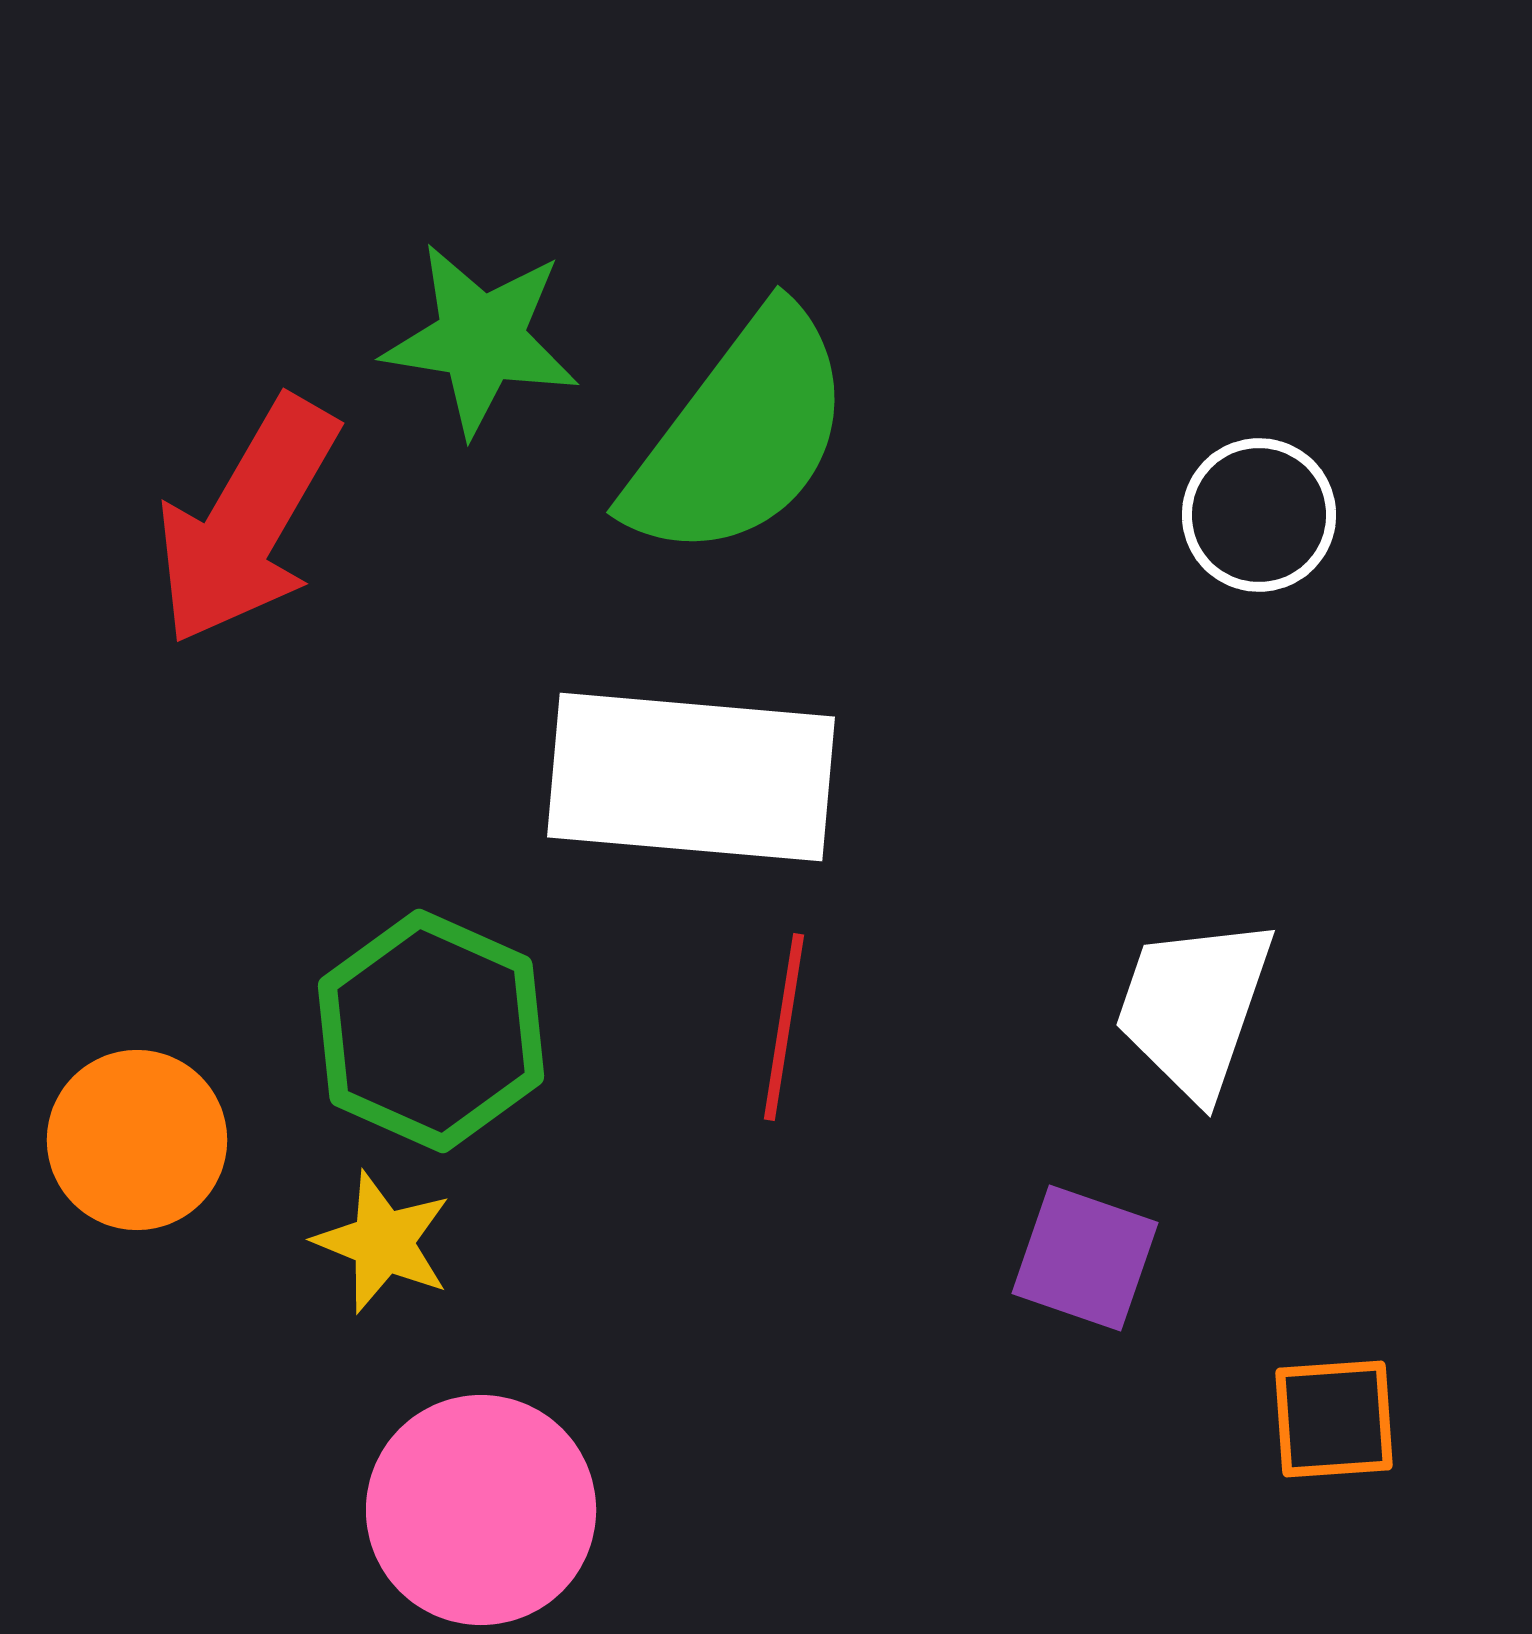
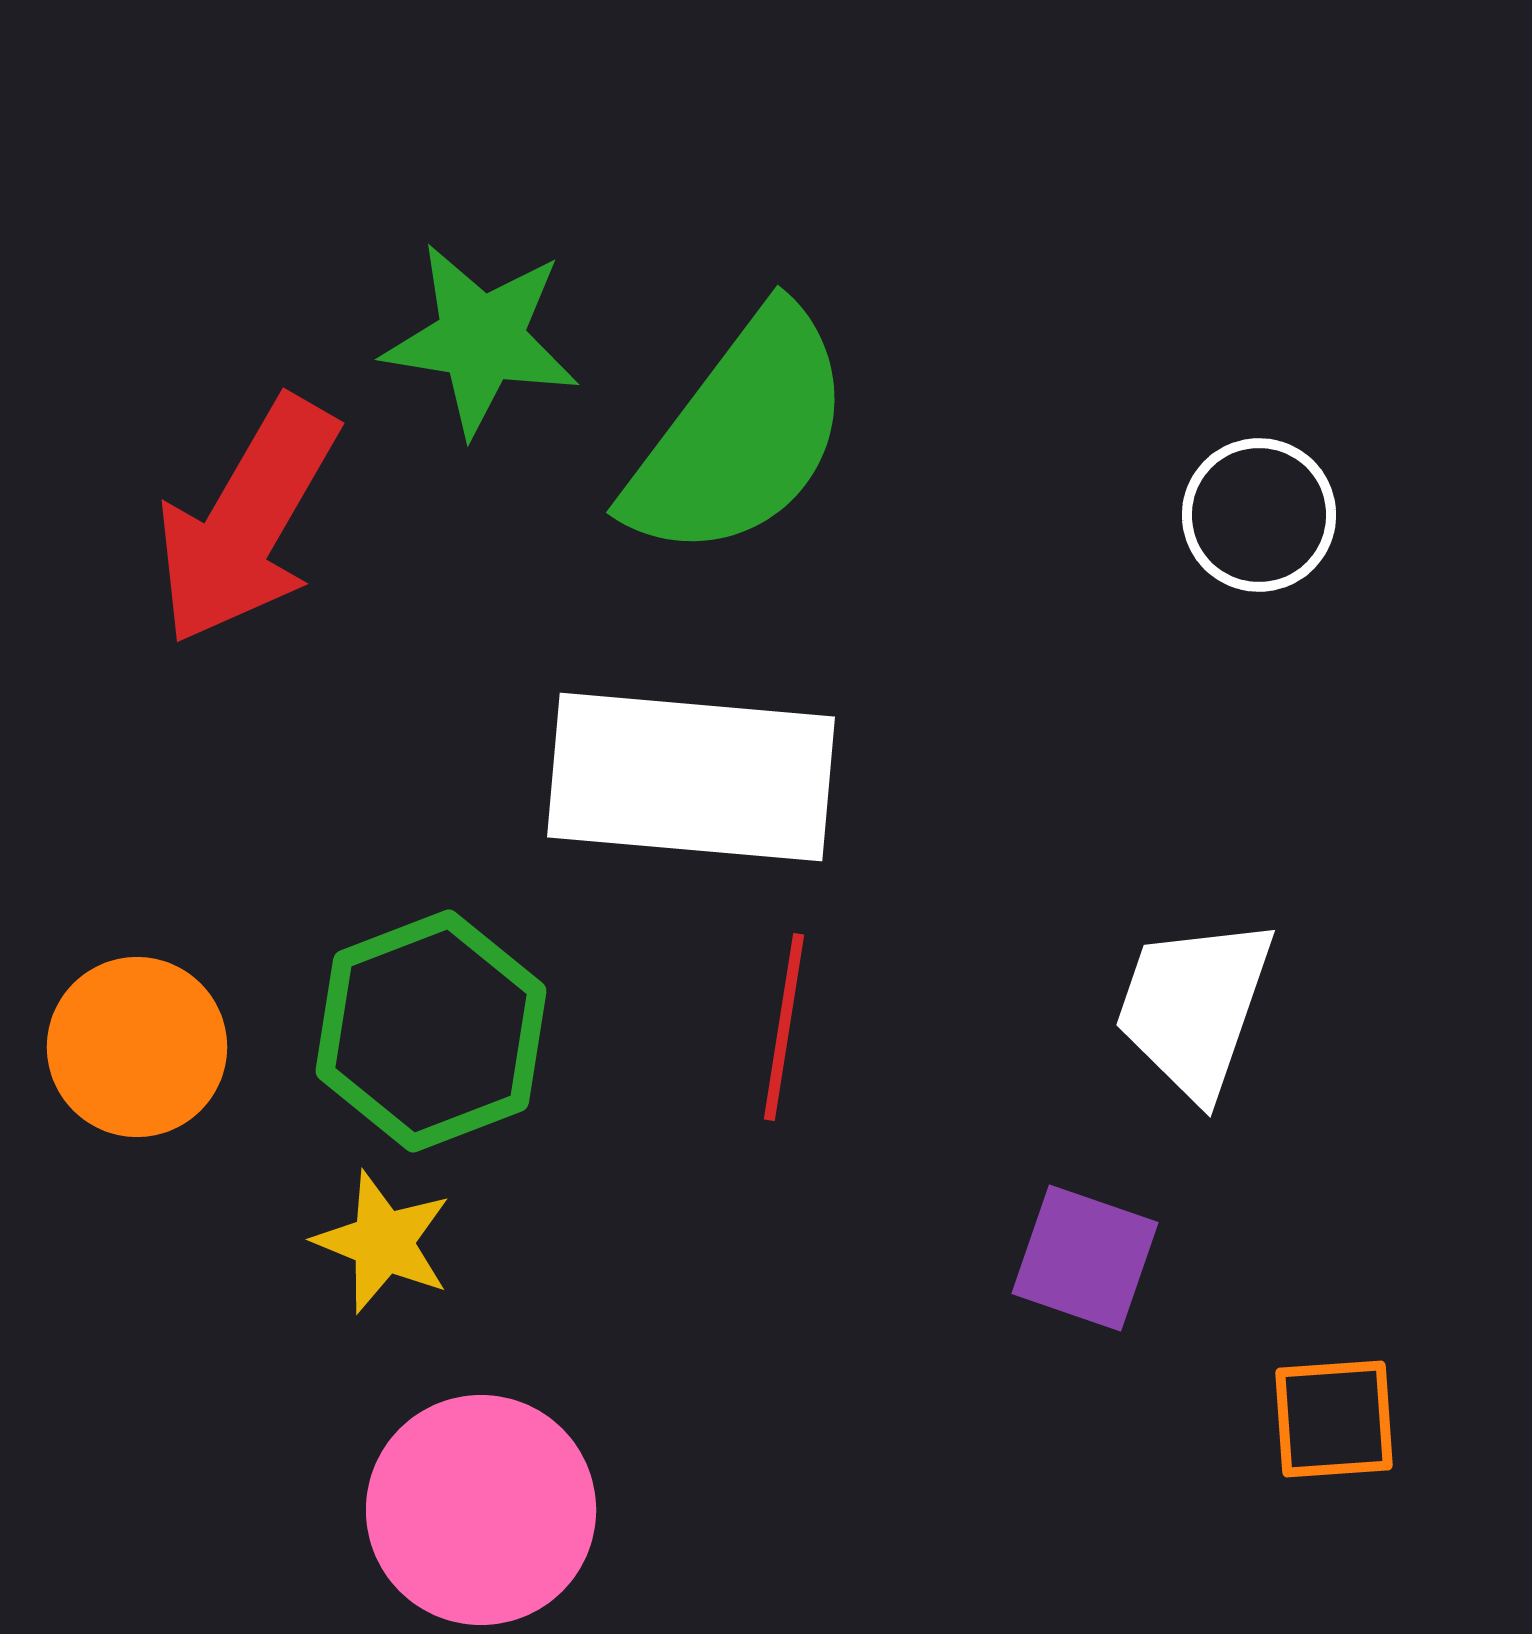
green hexagon: rotated 15 degrees clockwise
orange circle: moved 93 px up
